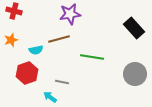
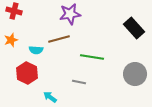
cyan semicircle: rotated 16 degrees clockwise
red hexagon: rotated 15 degrees counterclockwise
gray line: moved 17 px right
